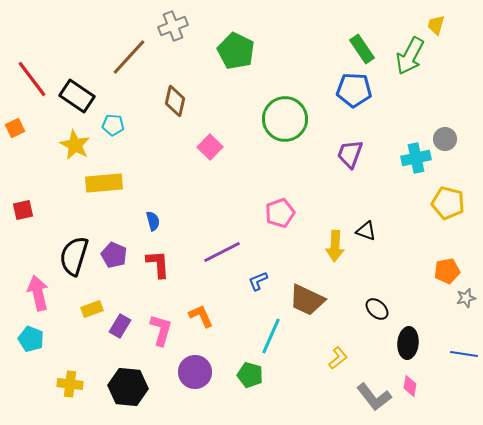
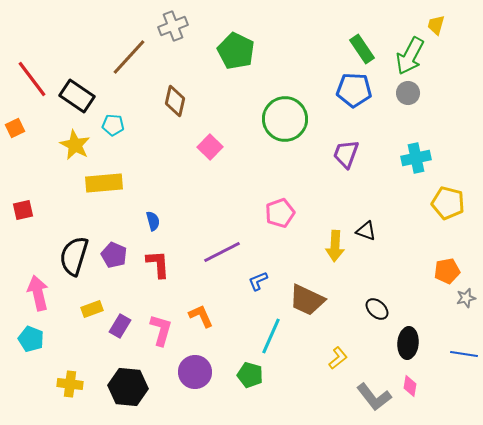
gray circle at (445, 139): moved 37 px left, 46 px up
purple trapezoid at (350, 154): moved 4 px left
